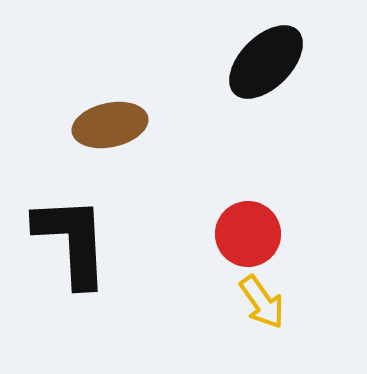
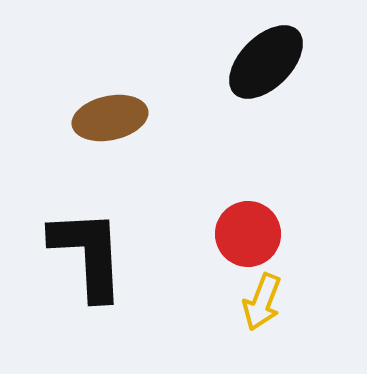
brown ellipse: moved 7 px up
black L-shape: moved 16 px right, 13 px down
yellow arrow: rotated 56 degrees clockwise
